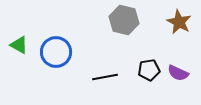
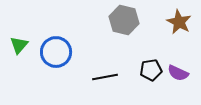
green triangle: rotated 42 degrees clockwise
black pentagon: moved 2 px right
